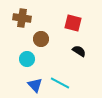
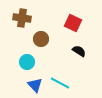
red square: rotated 12 degrees clockwise
cyan circle: moved 3 px down
